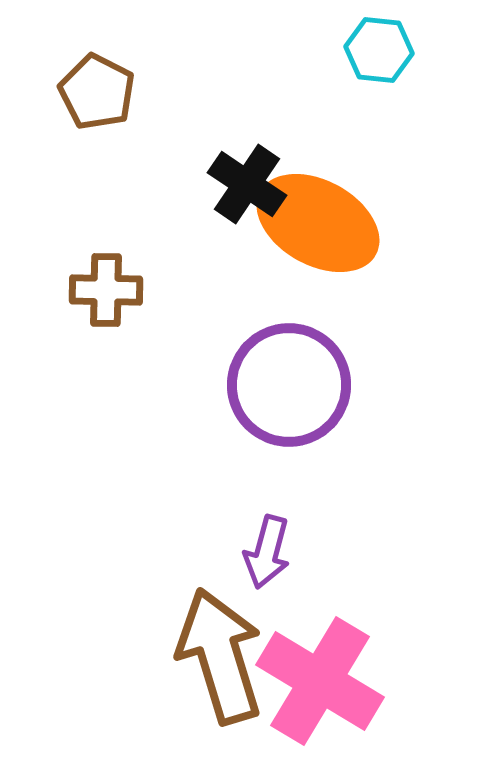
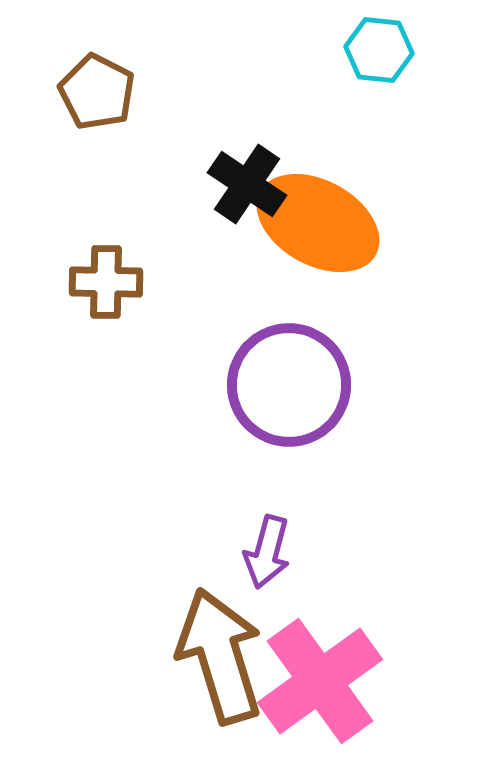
brown cross: moved 8 px up
pink cross: rotated 23 degrees clockwise
